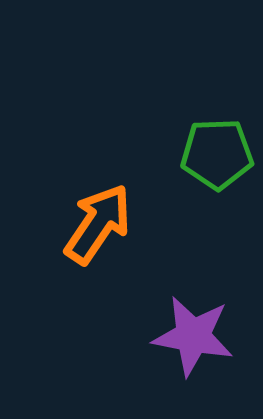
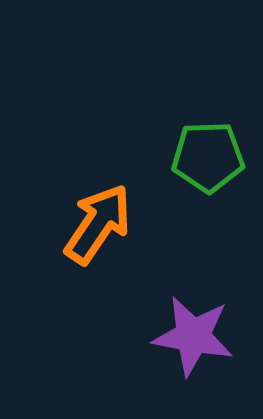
green pentagon: moved 9 px left, 3 px down
